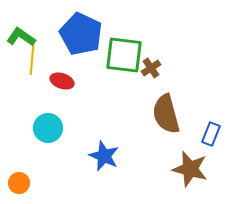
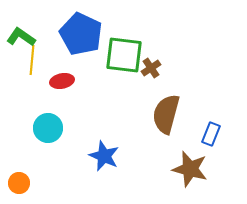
red ellipse: rotated 30 degrees counterclockwise
brown semicircle: rotated 30 degrees clockwise
